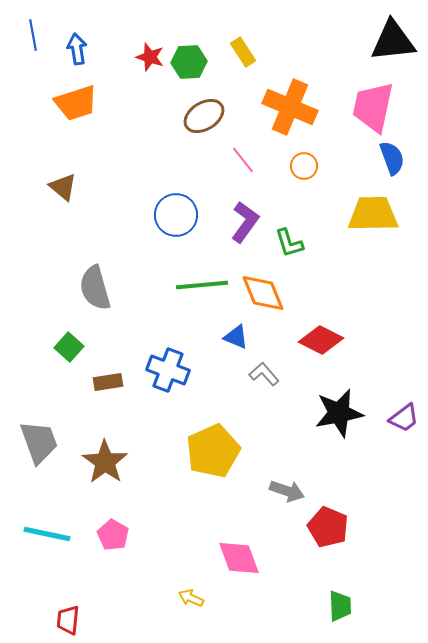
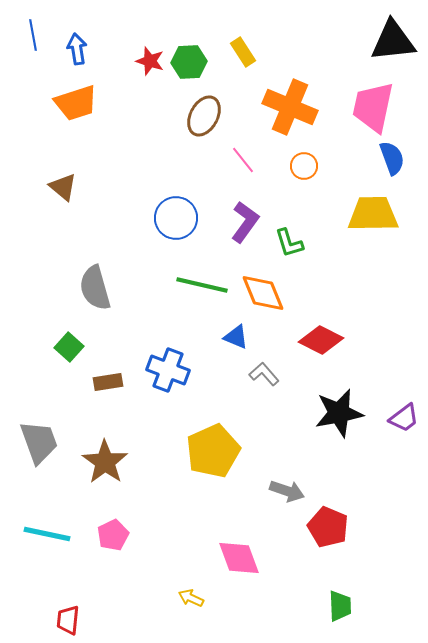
red star: moved 4 px down
brown ellipse: rotated 30 degrees counterclockwise
blue circle: moved 3 px down
green line: rotated 18 degrees clockwise
pink pentagon: rotated 16 degrees clockwise
